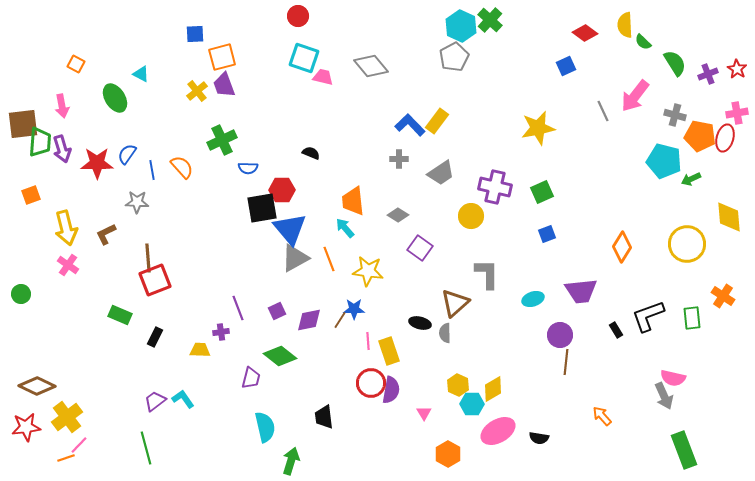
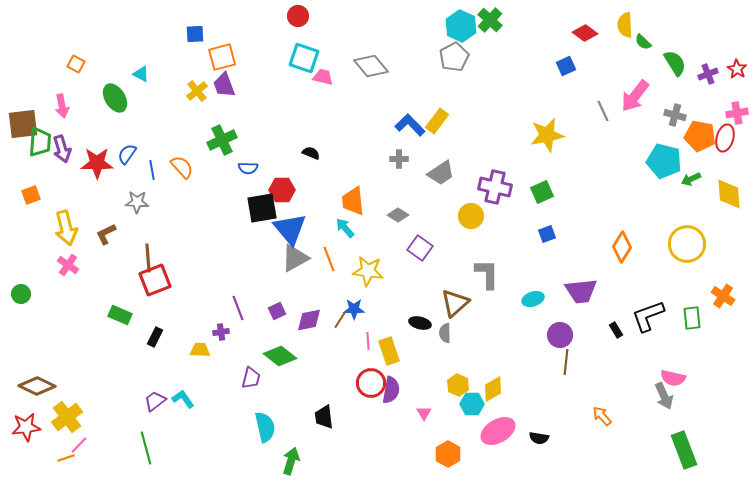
yellow star at (538, 128): moved 9 px right, 7 px down
yellow diamond at (729, 217): moved 23 px up
